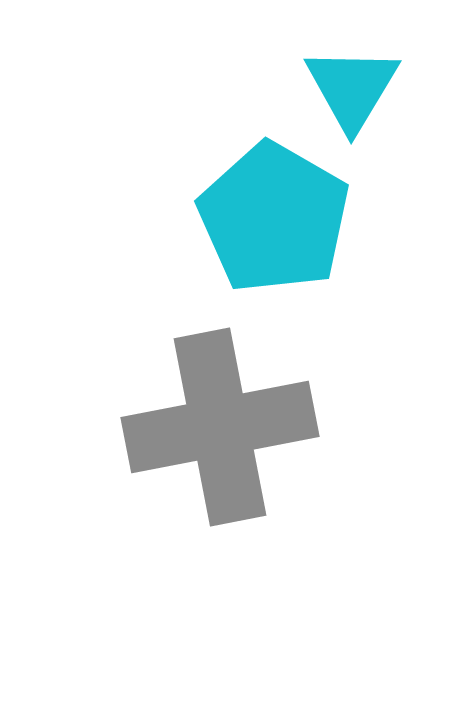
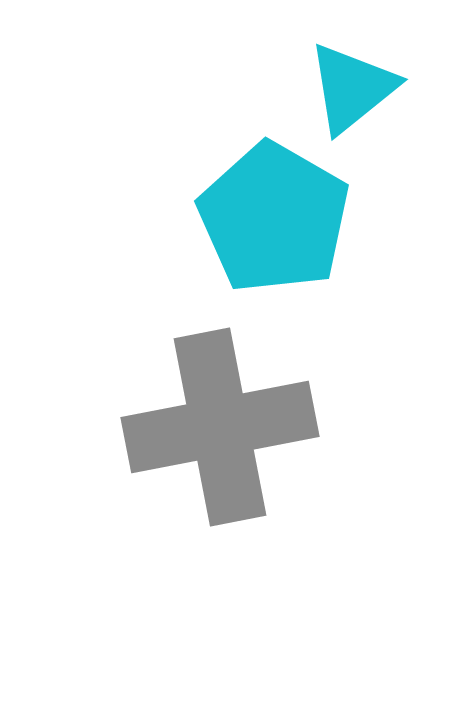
cyan triangle: rotated 20 degrees clockwise
